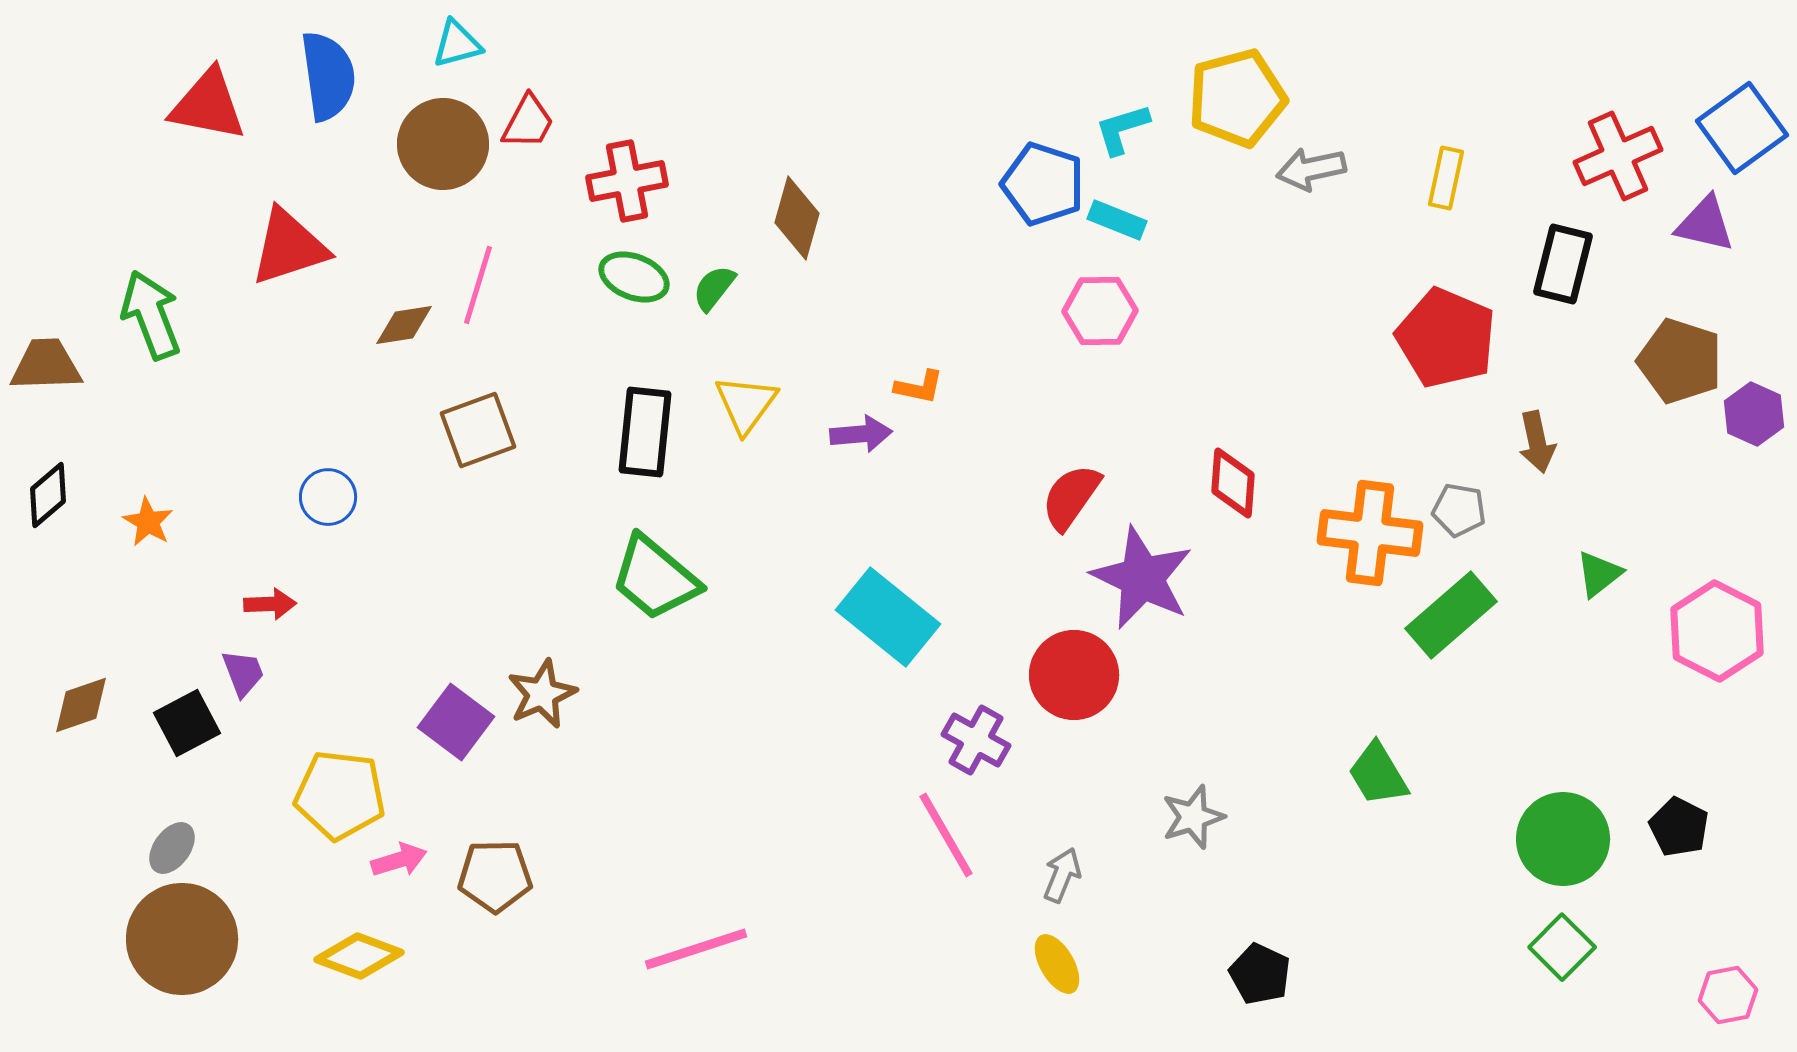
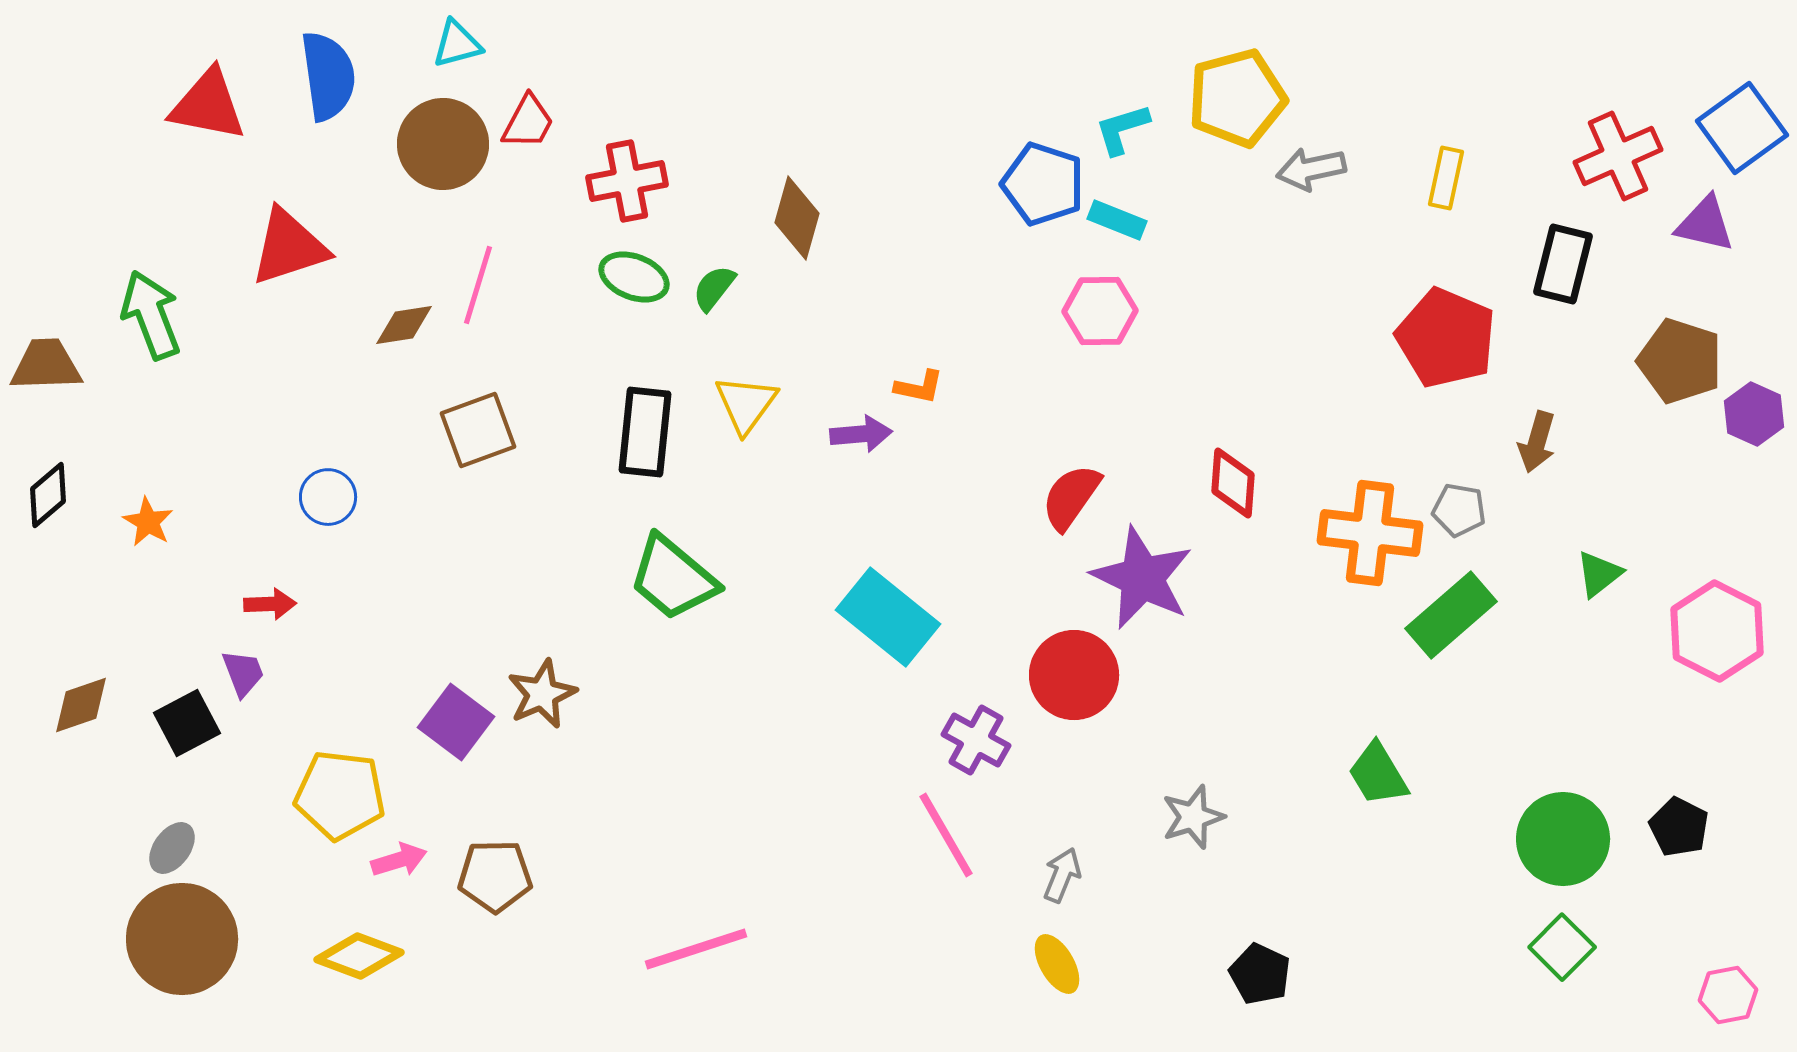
brown arrow at (1537, 442): rotated 28 degrees clockwise
green trapezoid at (655, 578): moved 18 px right
